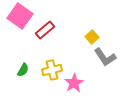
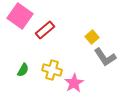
yellow cross: rotated 30 degrees clockwise
